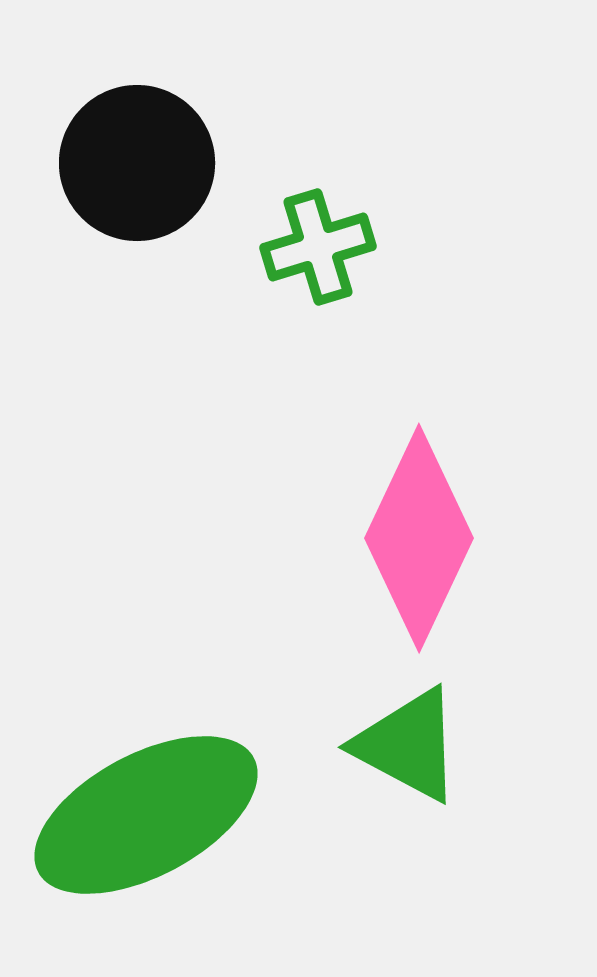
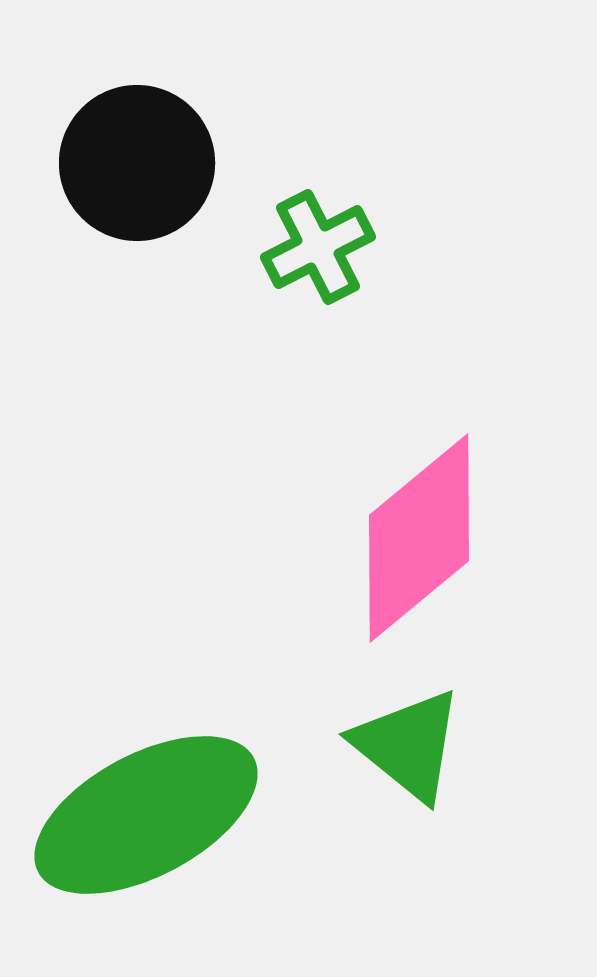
green cross: rotated 10 degrees counterclockwise
pink diamond: rotated 25 degrees clockwise
green triangle: rotated 11 degrees clockwise
